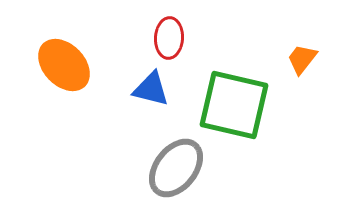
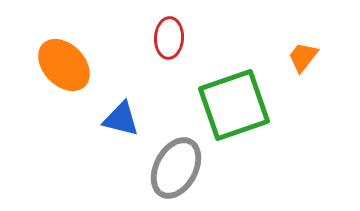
orange trapezoid: moved 1 px right, 2 px up
blue triangle: moved 30 px left, 30 px down
green square: rotated 32 degrees counterclockwise
gray ellipse: rotated 10 degrees counterclockwise
